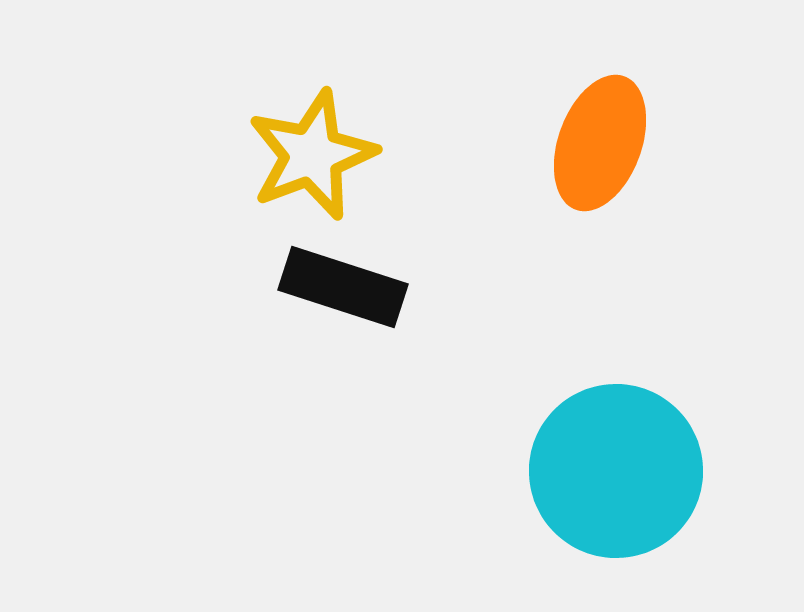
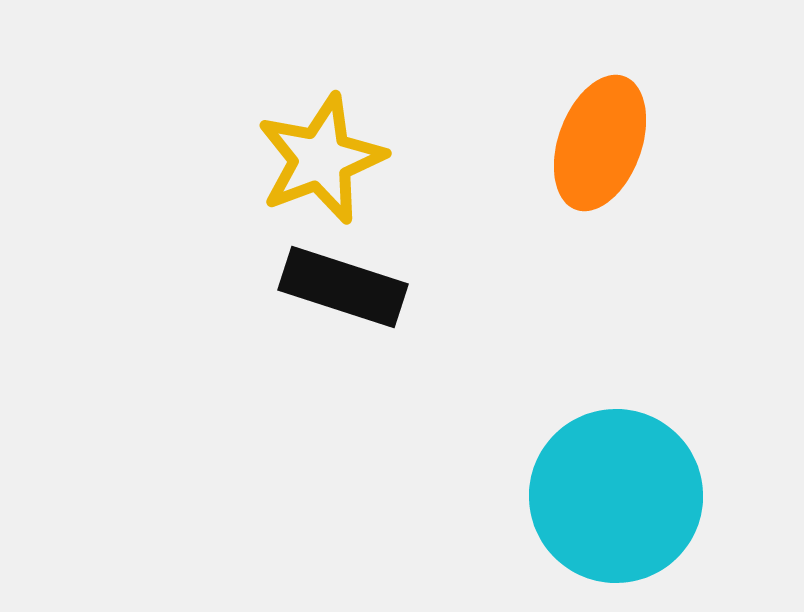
yellow star: moved 9 px right, 4 px down
cyan circle: moved 25 px down
